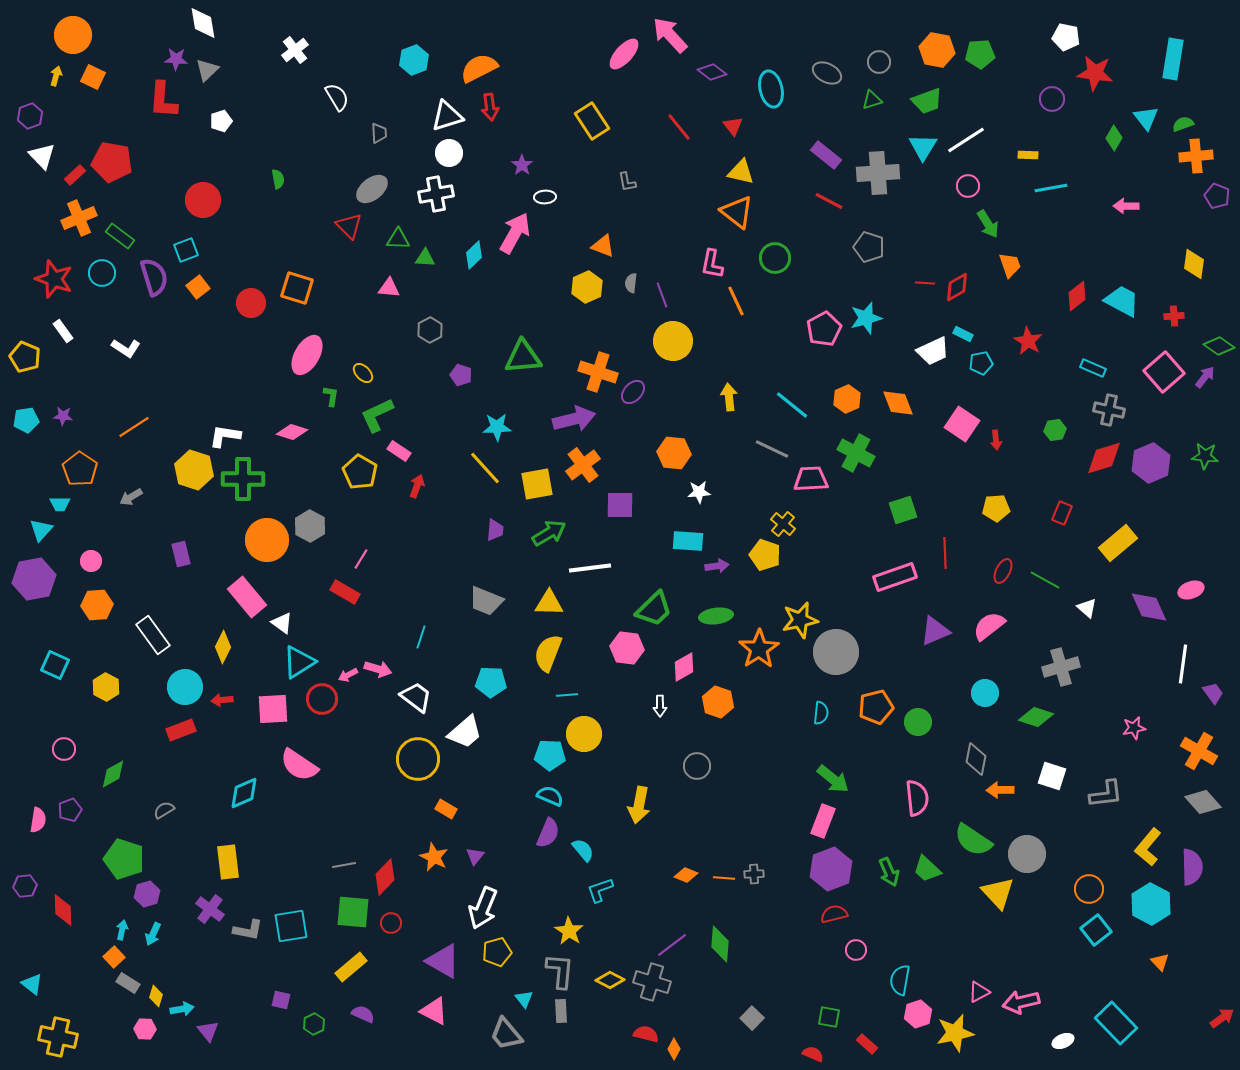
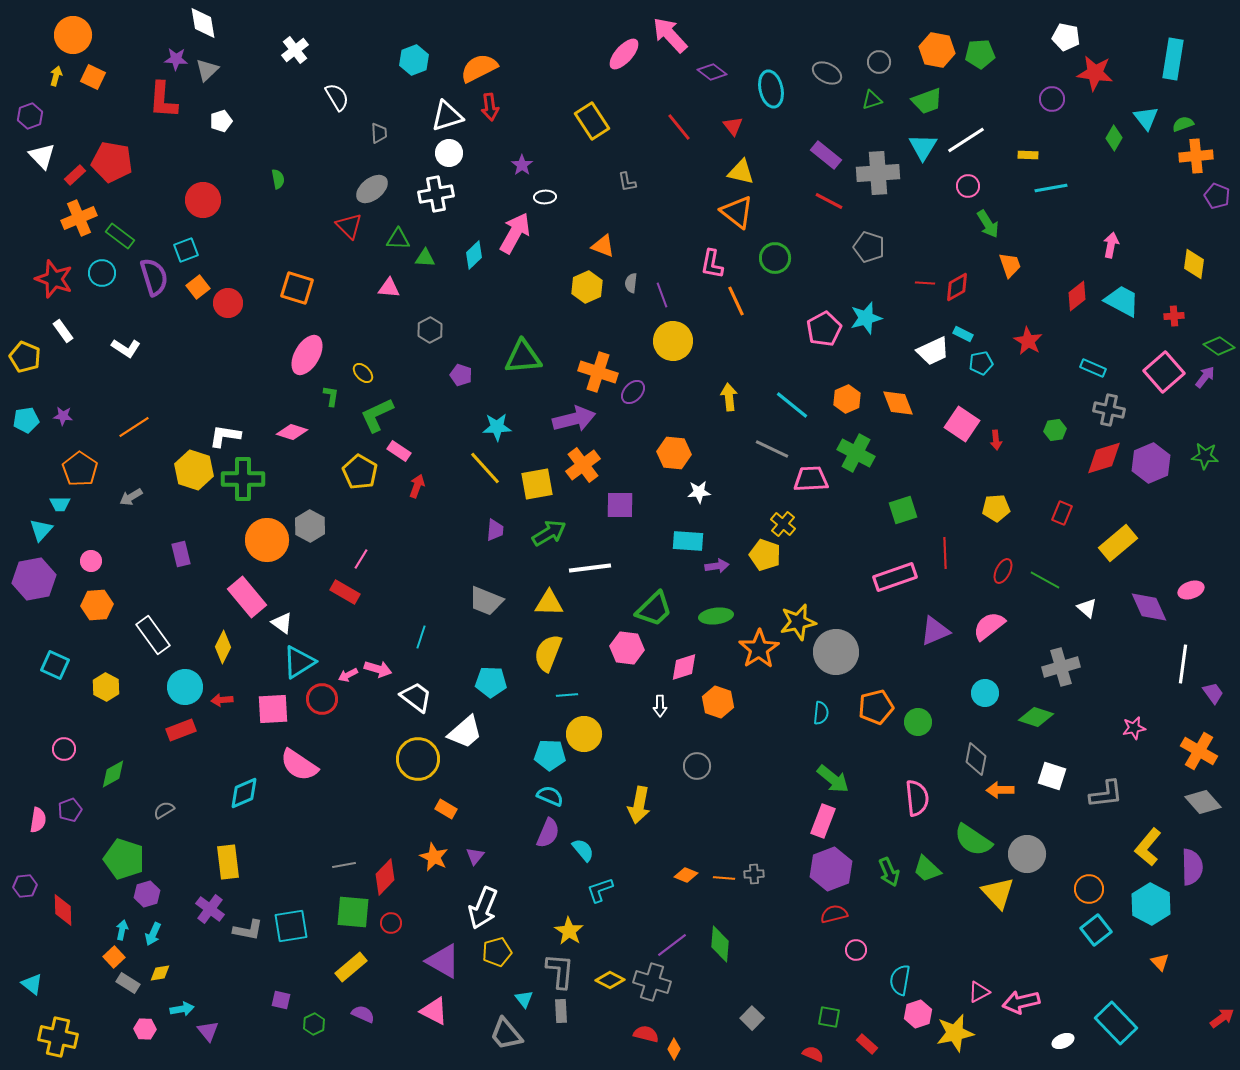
pink arrow at (1126, 206): moved 15 px left, 39 px down; rotated 100 degrees clockwise
red circle at (251, 303): moved 23 px left
yellow star at (800, 620): moved 2 px left, 2 px down
pink diamond at (684, 667): rotated 12 degrees clockwise
yellow diamond at (156, 996): moved 4 px right, 23 px up; rotated 65 degrees clockwise
